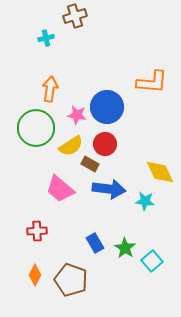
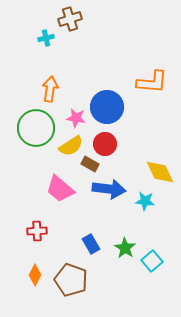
brown cross: moved 5 px left, 3 px down
pink star: moved 1 px left, 3 px down
blue rectangle: moved 4 px left, 1 px down
